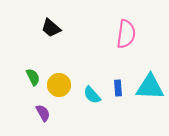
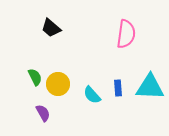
green semicircle: moved 2 px right
yellow circle: moved 1 px left, 1 px up
